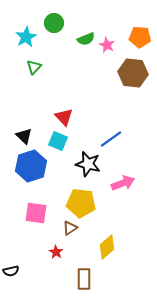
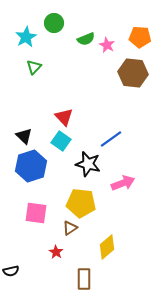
cyan square: moved 3 px right; rotated 12 degrees clockwise
